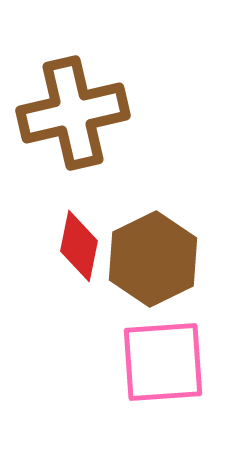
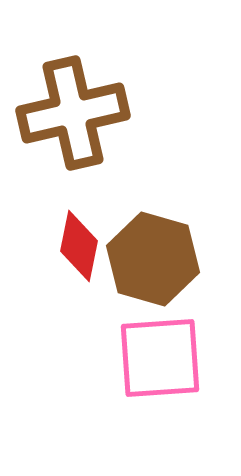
brown hexagon: rotated 18 degrees counterclockwise
pink square: moved 3 px left, 4 px up
